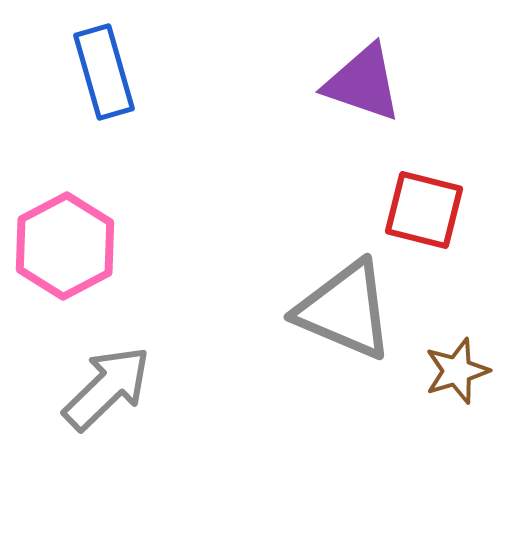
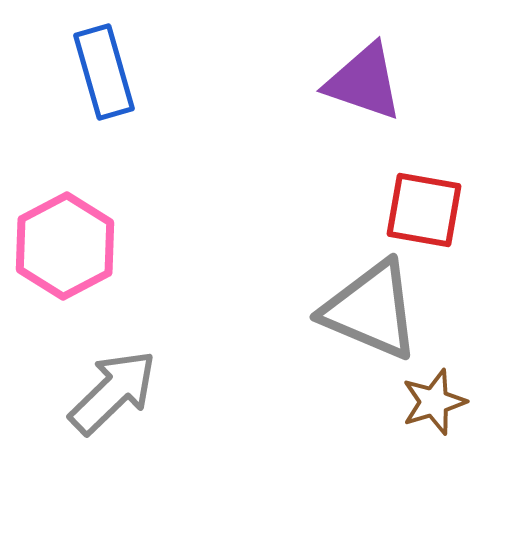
purple triangle: moved 1 px right, 1 px up
red square: rotated 4 degrees counterclockwise
gray triangle: moved 26 px right
brown star: moved 23 px left, 31 px down
gray arrow: moved 6 px right, 4 px down
